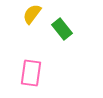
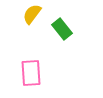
pink rectangle: rotated 12 degrees counterclockwise
